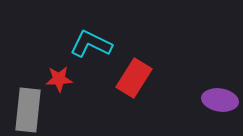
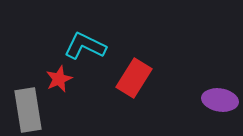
cyan L-shape: moved 6 px left, 2 px down
red star: rotated 20 degrees counterclockwise
gray rectangle: rotated 15 degrees counterclockwise
